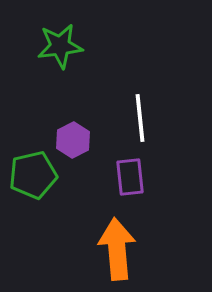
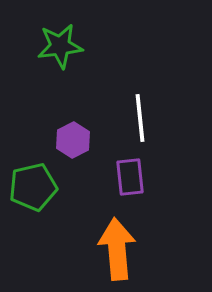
green pentagon: moved 12 px down
